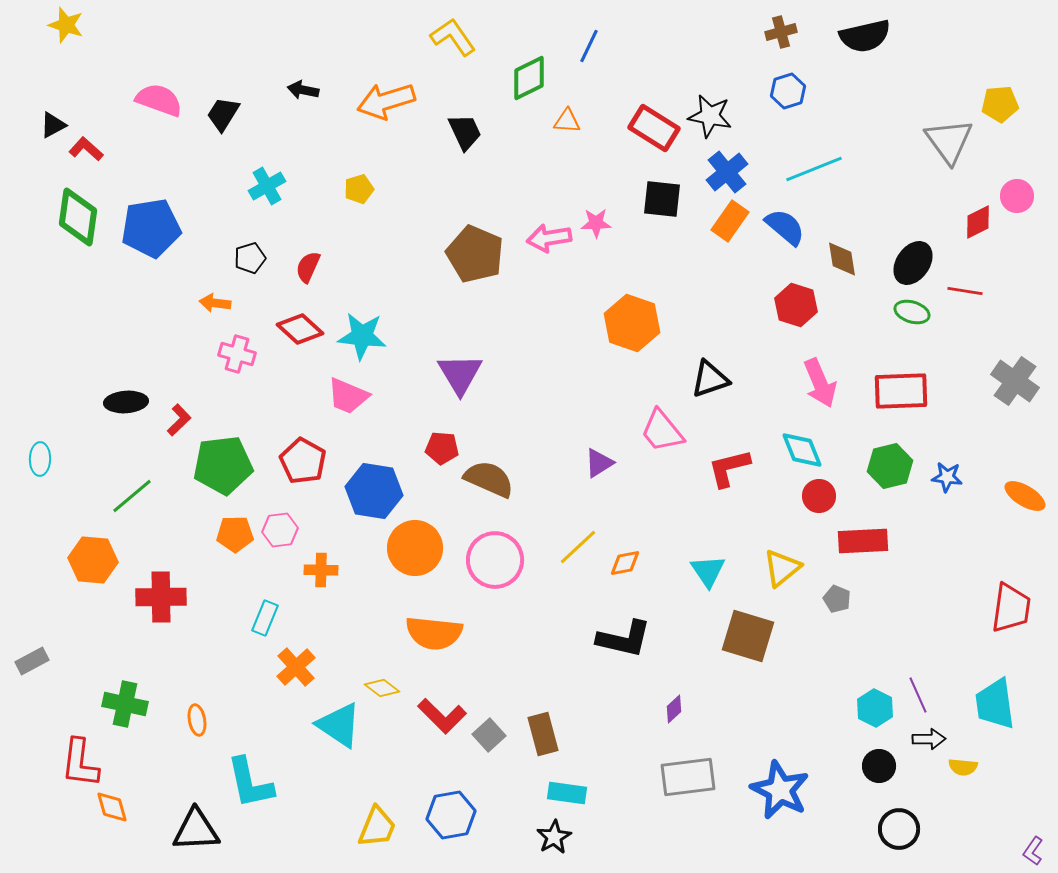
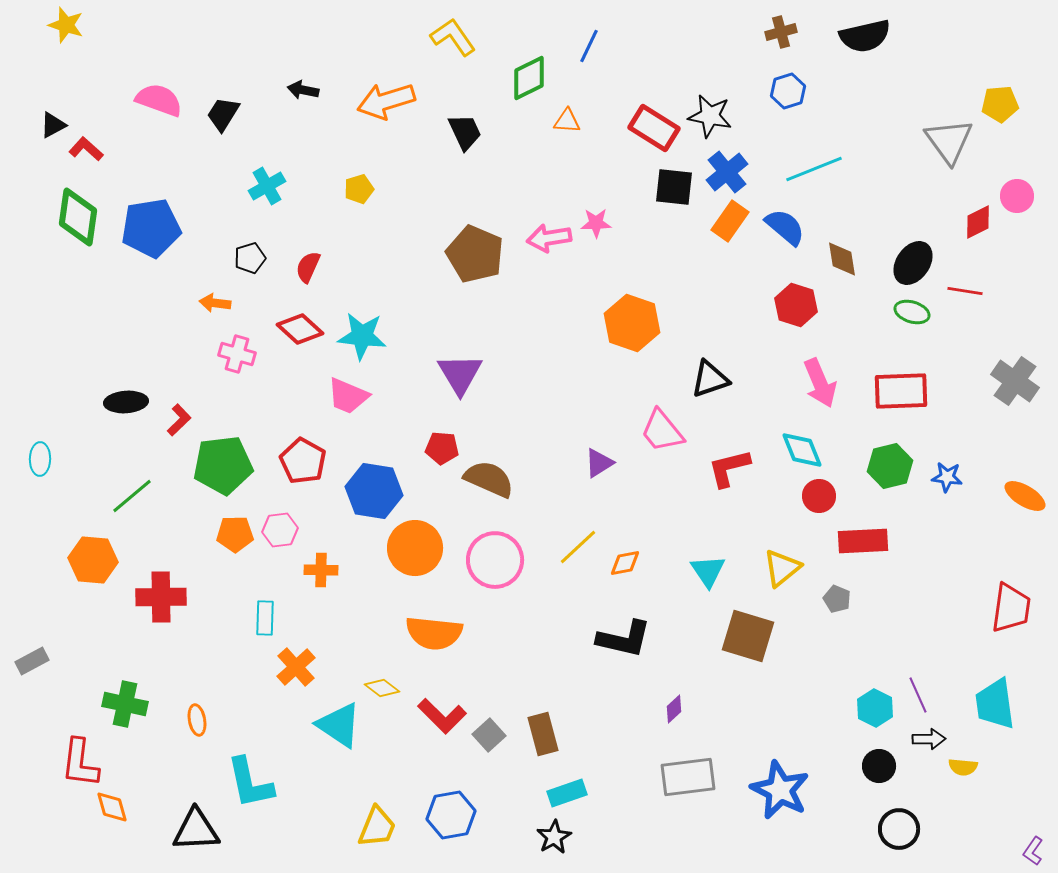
black square at (662, 199): moved 12 px right, 12 px up
cyan rectangle at (265, 618): rotated 20 degrees counterclockwise
cyan rectangle at (567, 793): rotated 27 degrees counterclockwise
